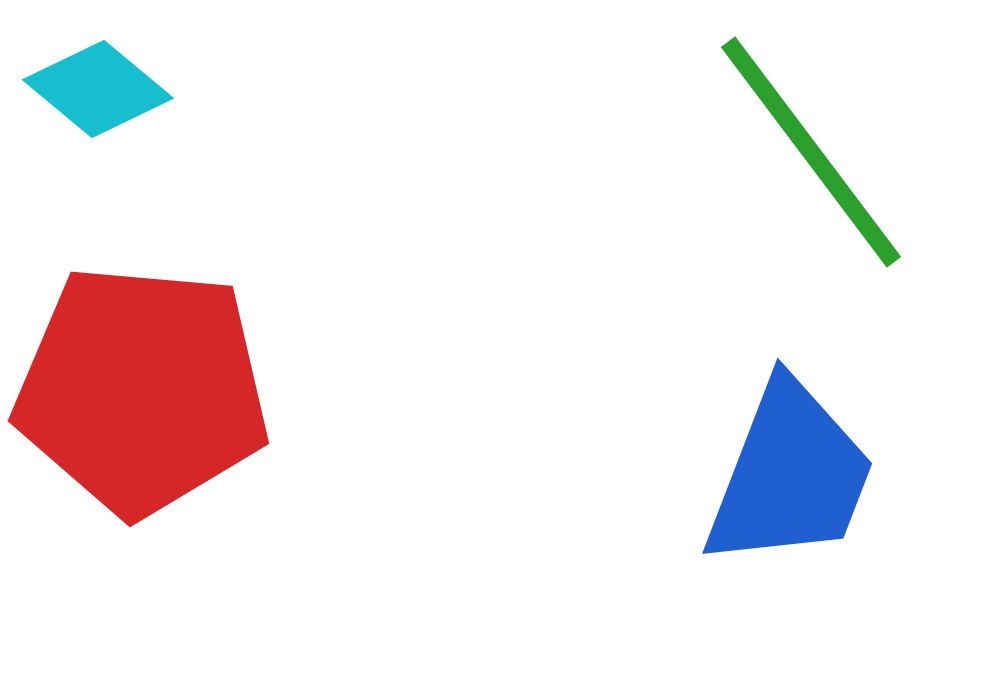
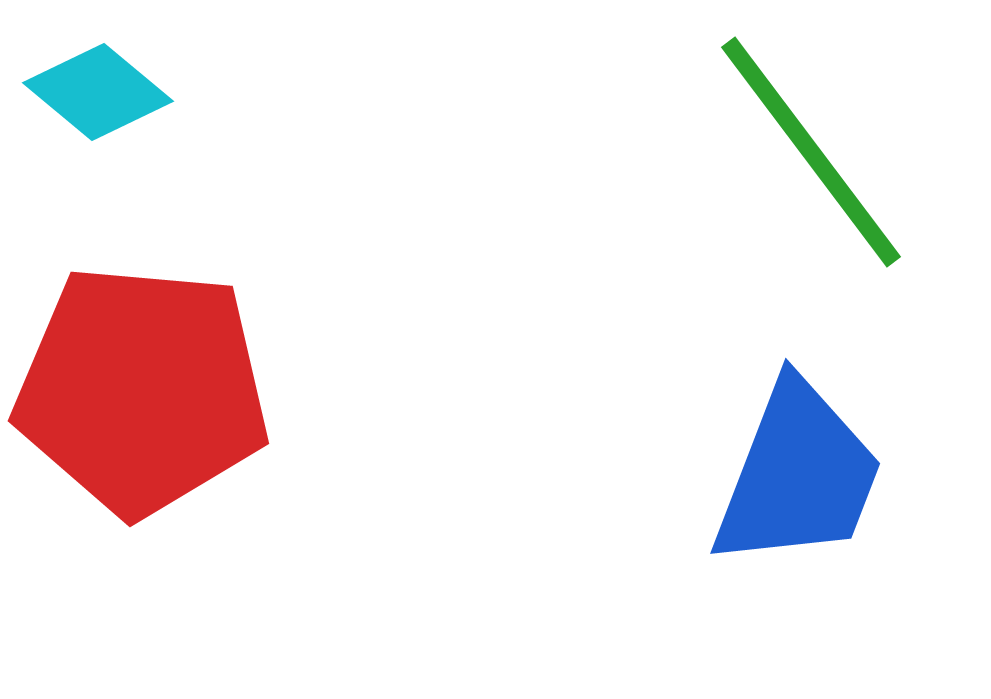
cyan diamond: moved 3 px down
blue trapezoid: moved 8 px right
